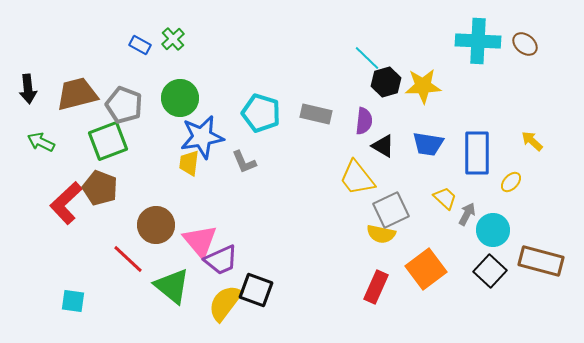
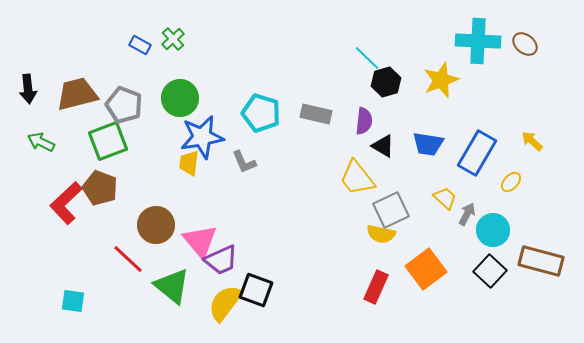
yellow star at (423, 86): moved 18 px right, 6 px up; rotated 18 degrees counterclockwise
blue rectangle at (477, 153): rotated 30 degrees clockwise
